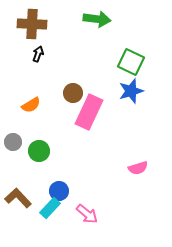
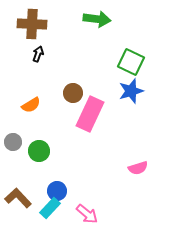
pink rectangle: moved 1 px right, 2 px down
blue circle: moved 2 px left
